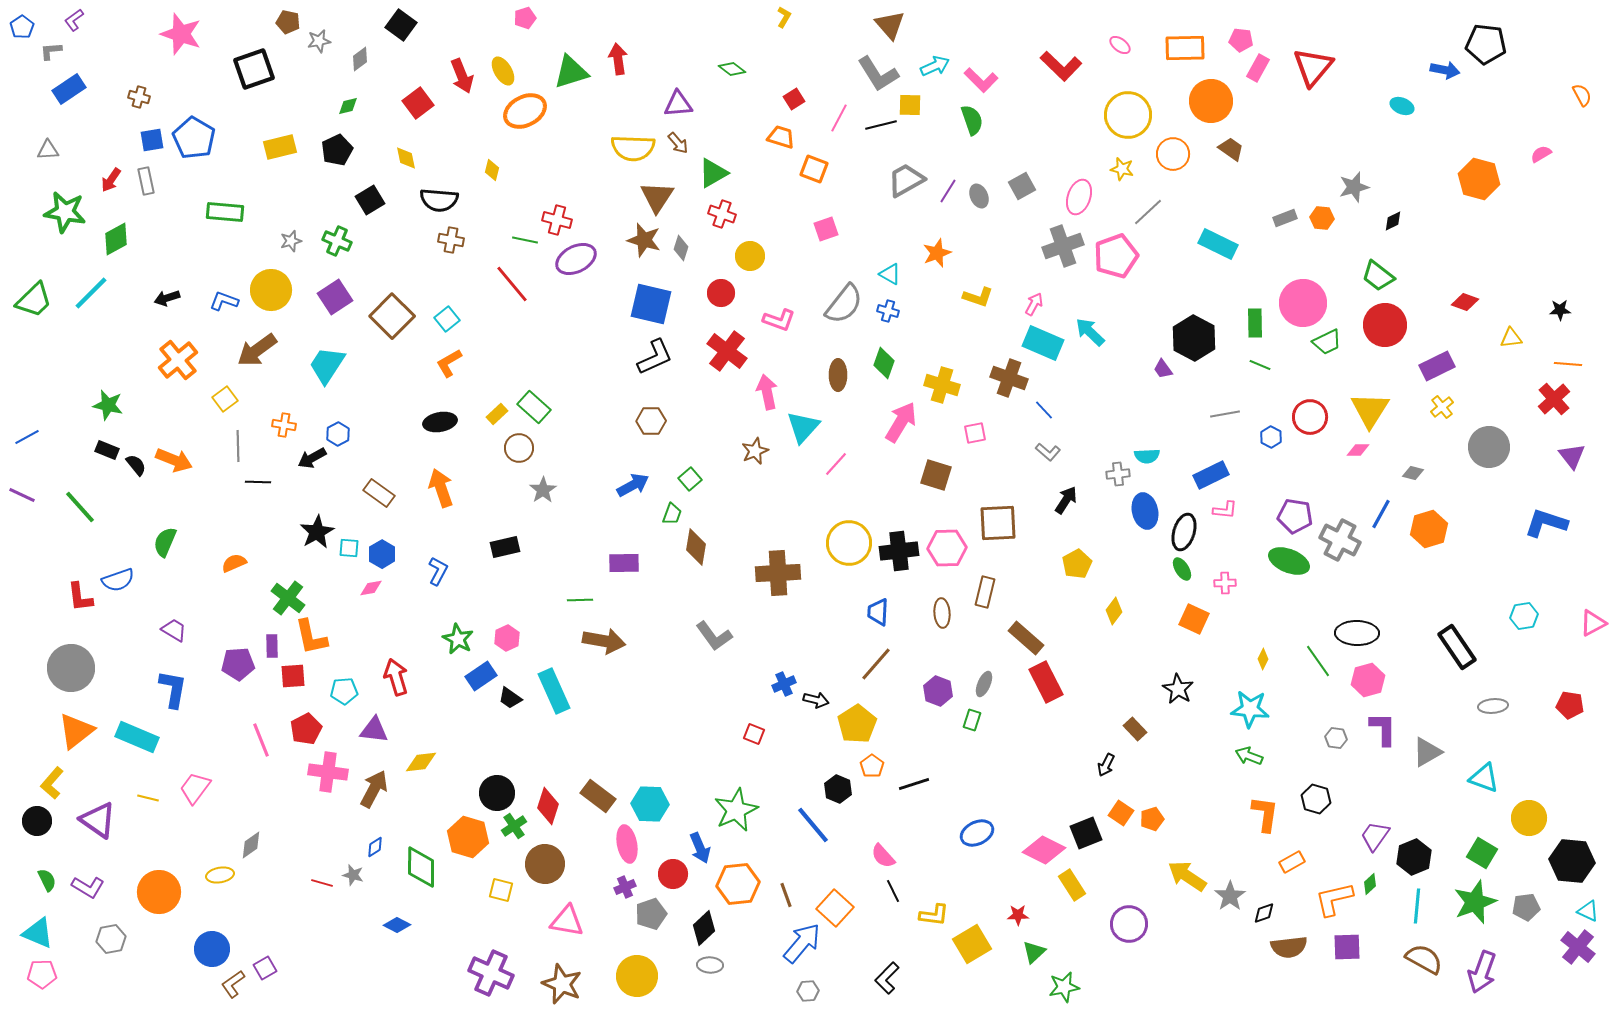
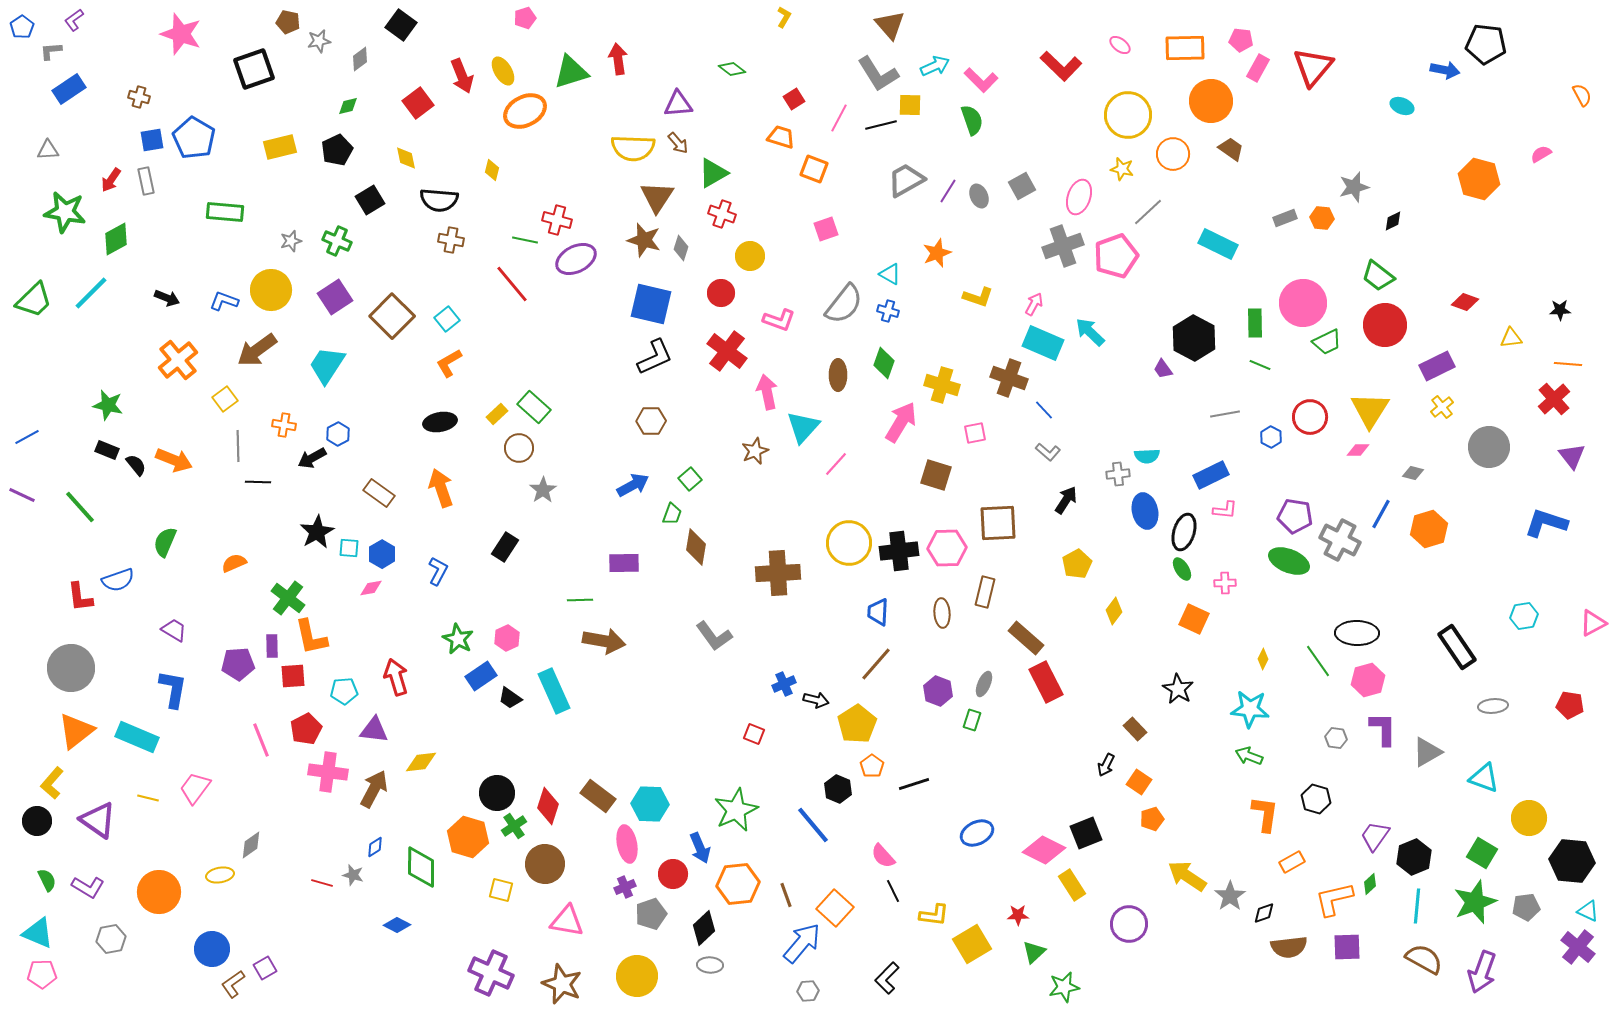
black arrow at (167, 298): rotated 140 degrees counterclockwise
black rectangle at (505, 547): rotated 44 degrees counterclockwise
orange square at (1121, 813): moved 18 px right, 31 px up
